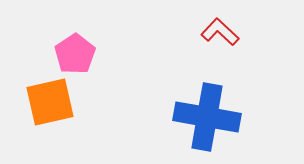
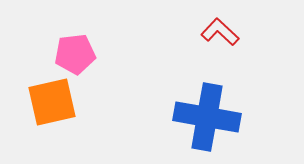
pink pentagon: rotated 27 degrees clockwise
orange square: moved 2 px right
